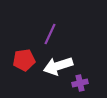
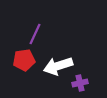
purple line: moved 15 px left
